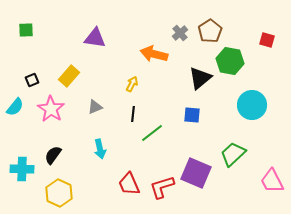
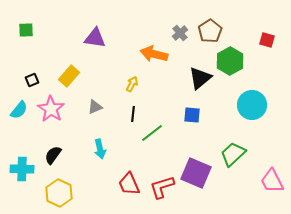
green hexagon: rotated 20 degrees clockwise
cyan semicircle: moved 4 px right, 3 px down
